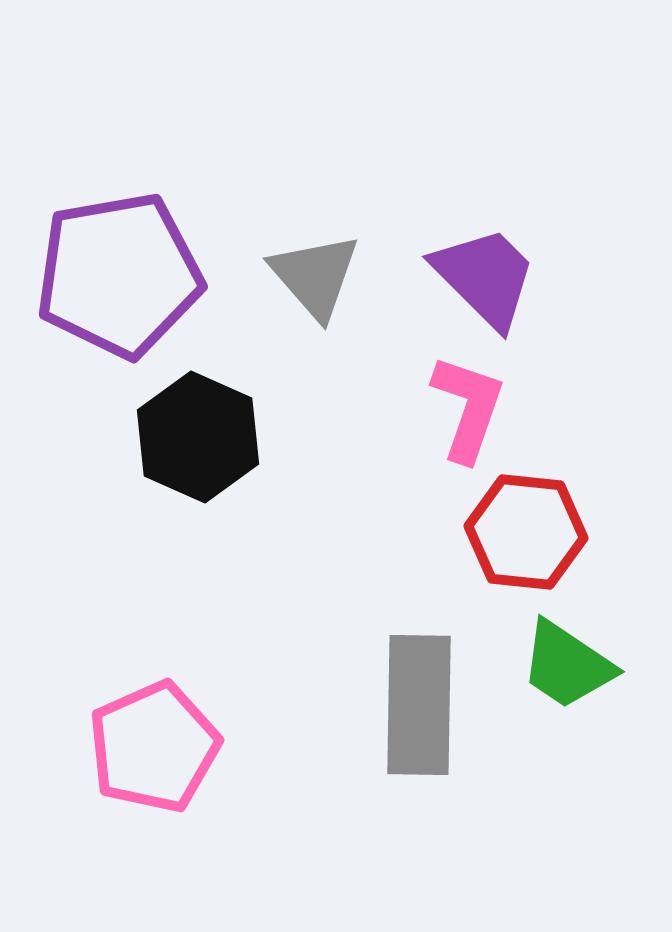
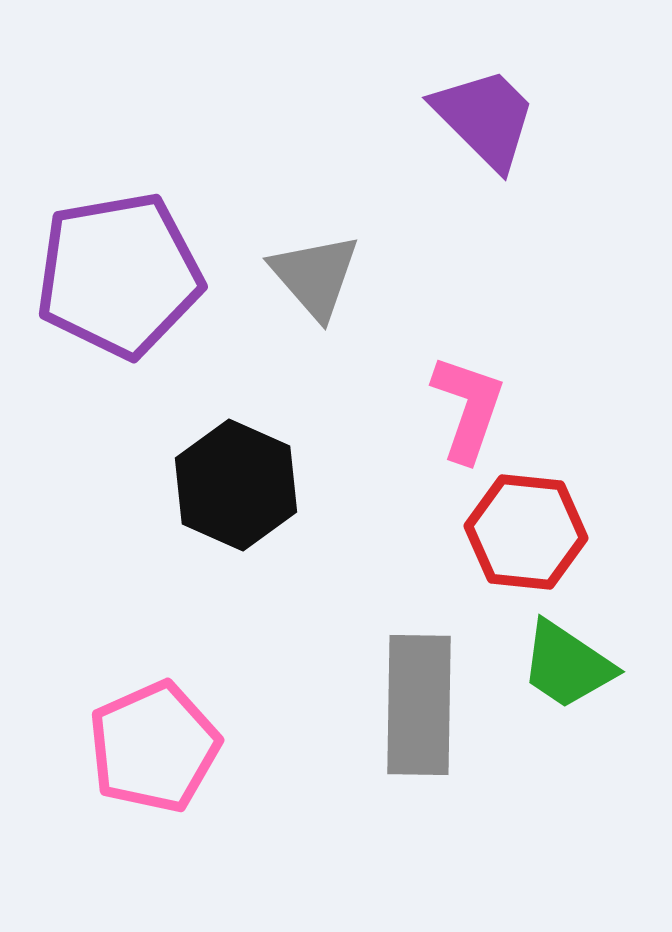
purple trapezoid: moved 159 px up
black hexagon: moved 38 px right, 48 px down
